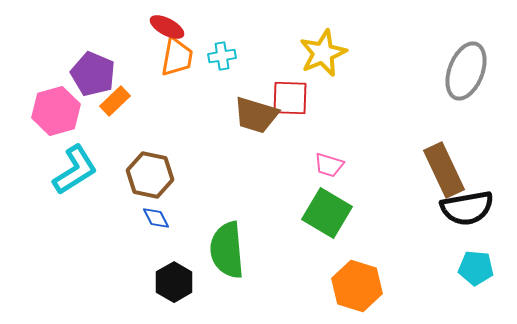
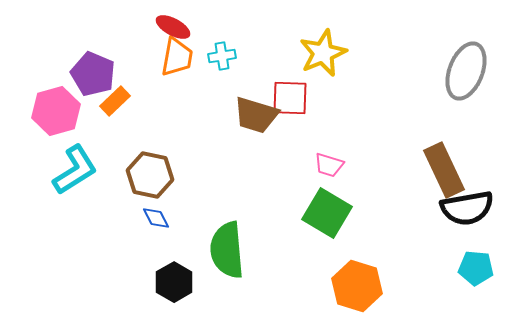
red ellipse: moved 6 px right
